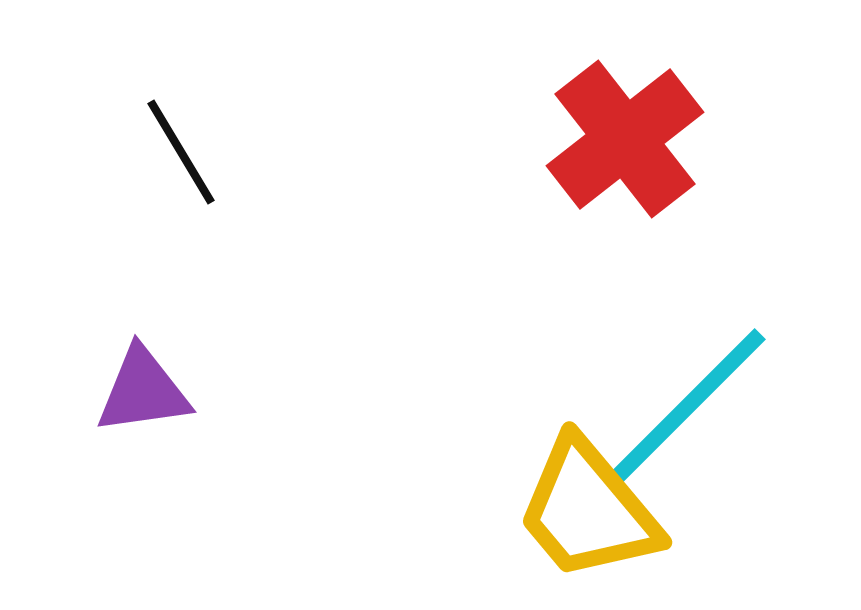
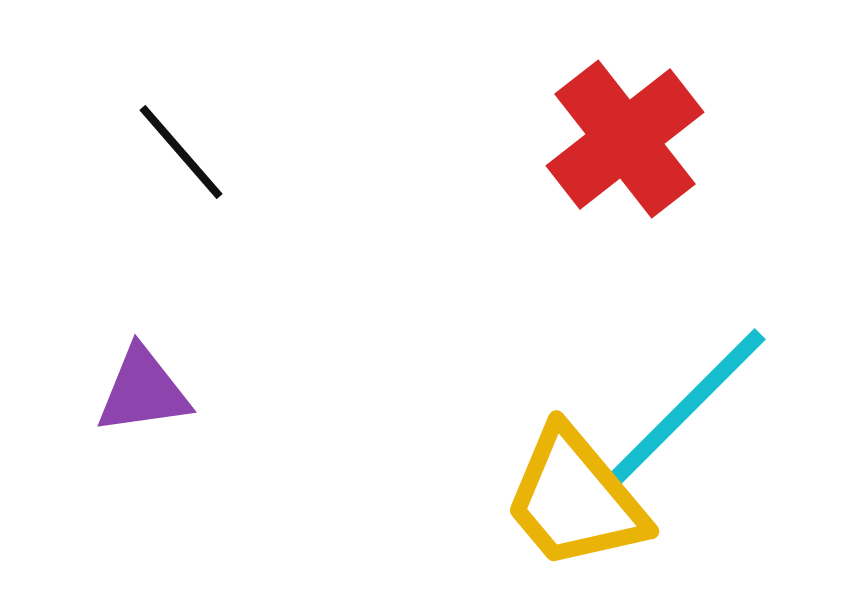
black line: rotated 10 degrees counterclockwise
yellow trapezoid: moved 13 px left, 11 px up
